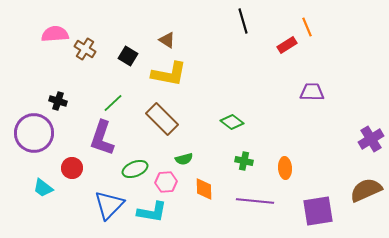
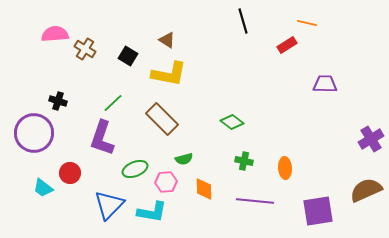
orange line: moved 4 px up; rotated 54 degrees counterclockwise
purple trapezoid: moved 13 px right, 8 px up
red circle: moved 2 px left, 5 px down
